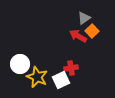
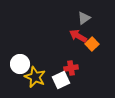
orange square: moved 13 px down
yellow star: moved 2 px left
